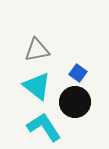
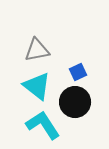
blue square: moved 1 px up; rotated 30 degrees clockwise
cyan L-shape: moved 1 px left, 2 px up
